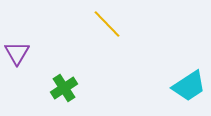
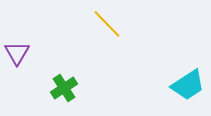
cyan trapezoid: moved 1 px left, 1 px up
